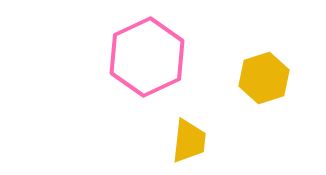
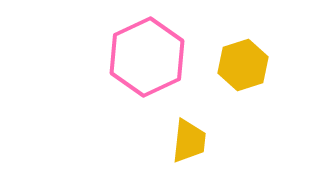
yellow hexagon: moved 21 px left, 13 px up
